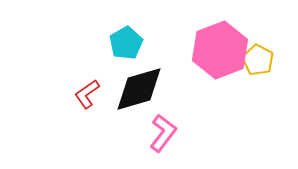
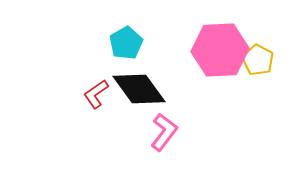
pink hexagon: rotated 18 degrees clockwise
black diamond: rotated 70 degrees clockwise
red L-shape: moved 9 px right
pink L-shape: moved 1 px right, 1 px up
